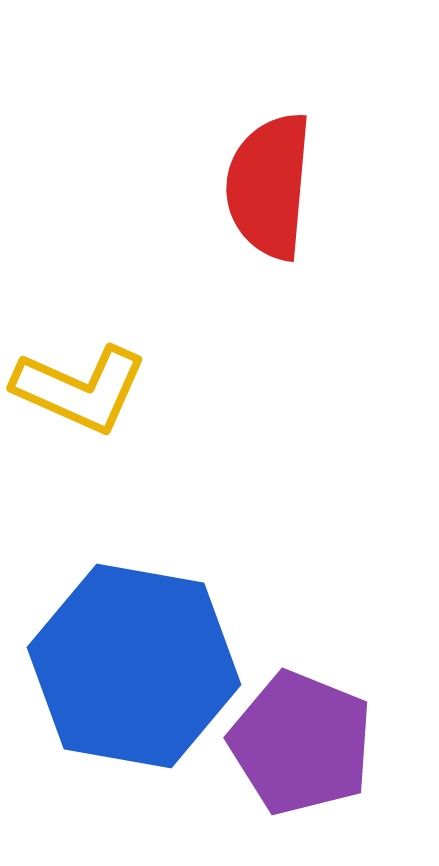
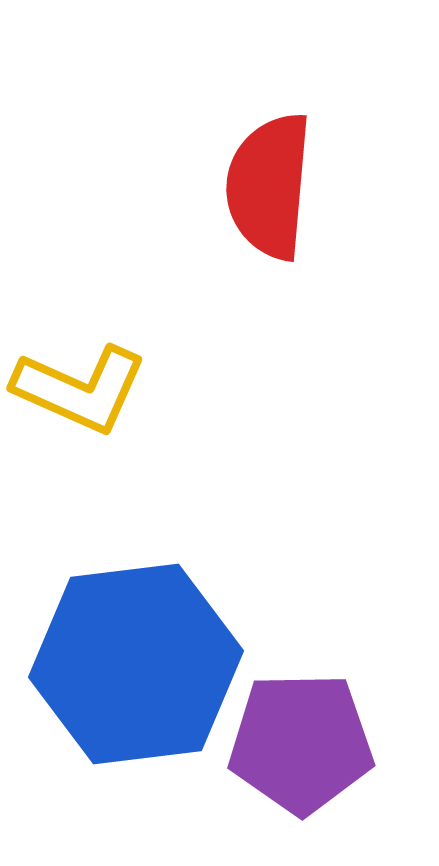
blue hexagon: moved 2 px right, 2 px up; rotated 17 degrees counterclockwise
purple pentagon: rotated 23 degrees counterclockwise
